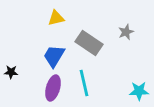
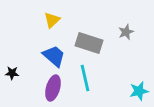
yellow triangle: moved 4 px left, 2 px down; rotated 30 degrees counterclockwise
gray rectangle: rotated 16 degrees counterclockwise
blue trapezoid: rotated 100 degrees clockwise
black star: moved 1 px right, 1 px down
cyan line: moved 1 px right, 5 px up
cyan star: rotated 12 degrees counterclockwise
